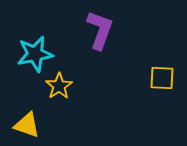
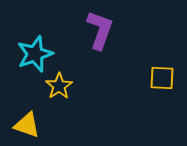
cyan star: rotated 9 degrees counterclockwise
